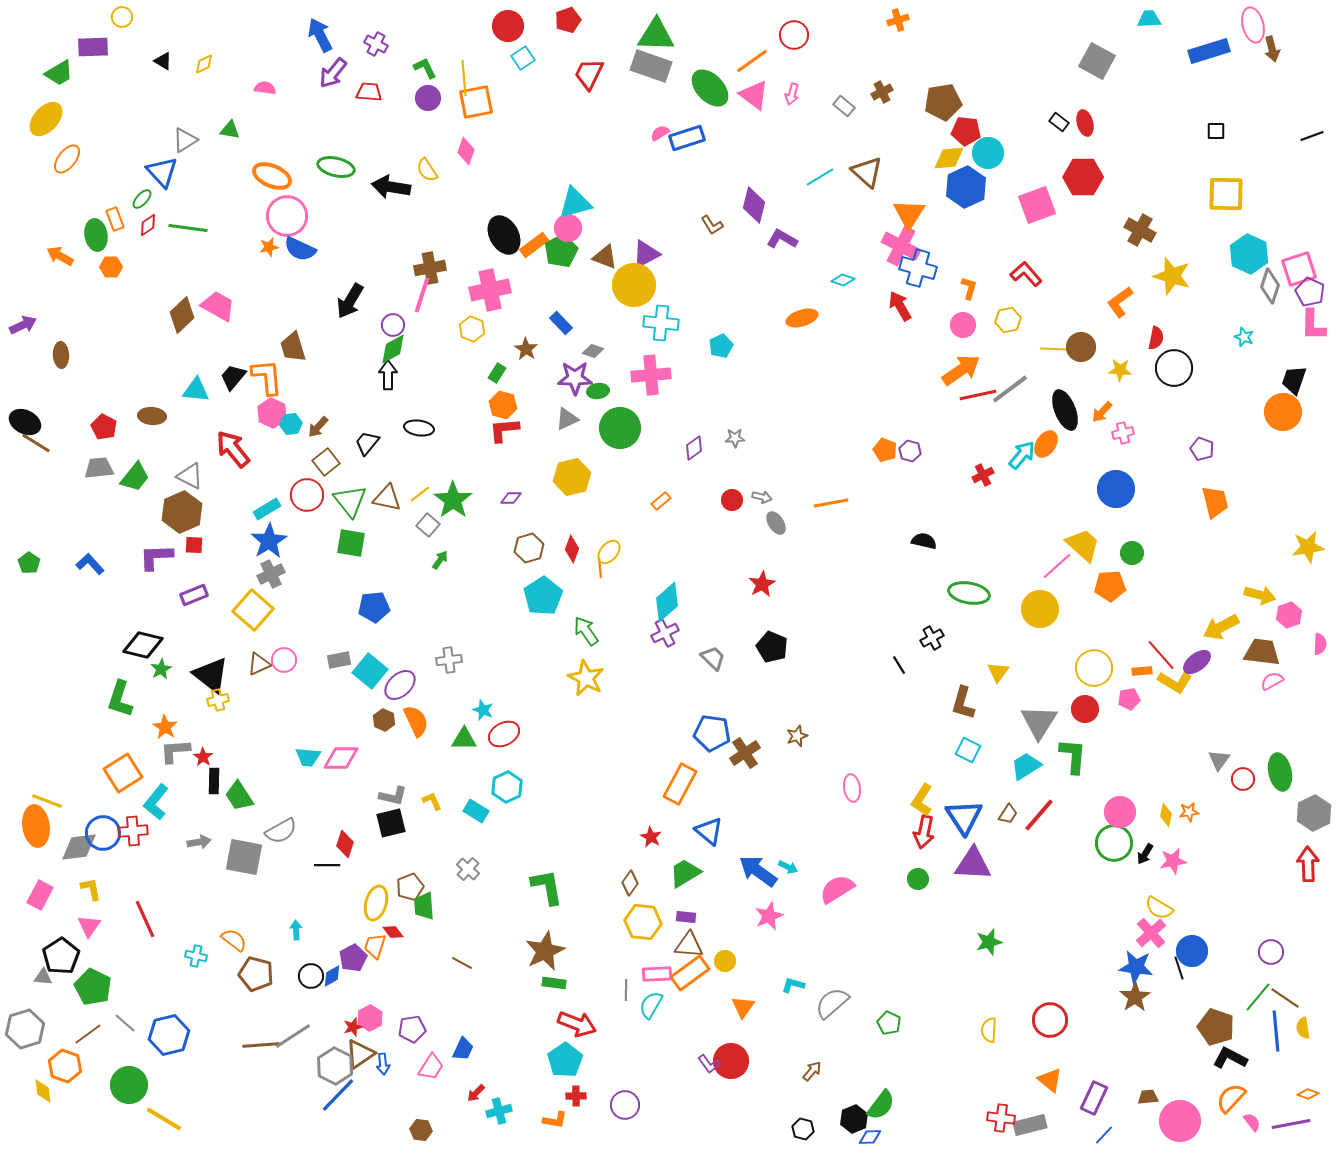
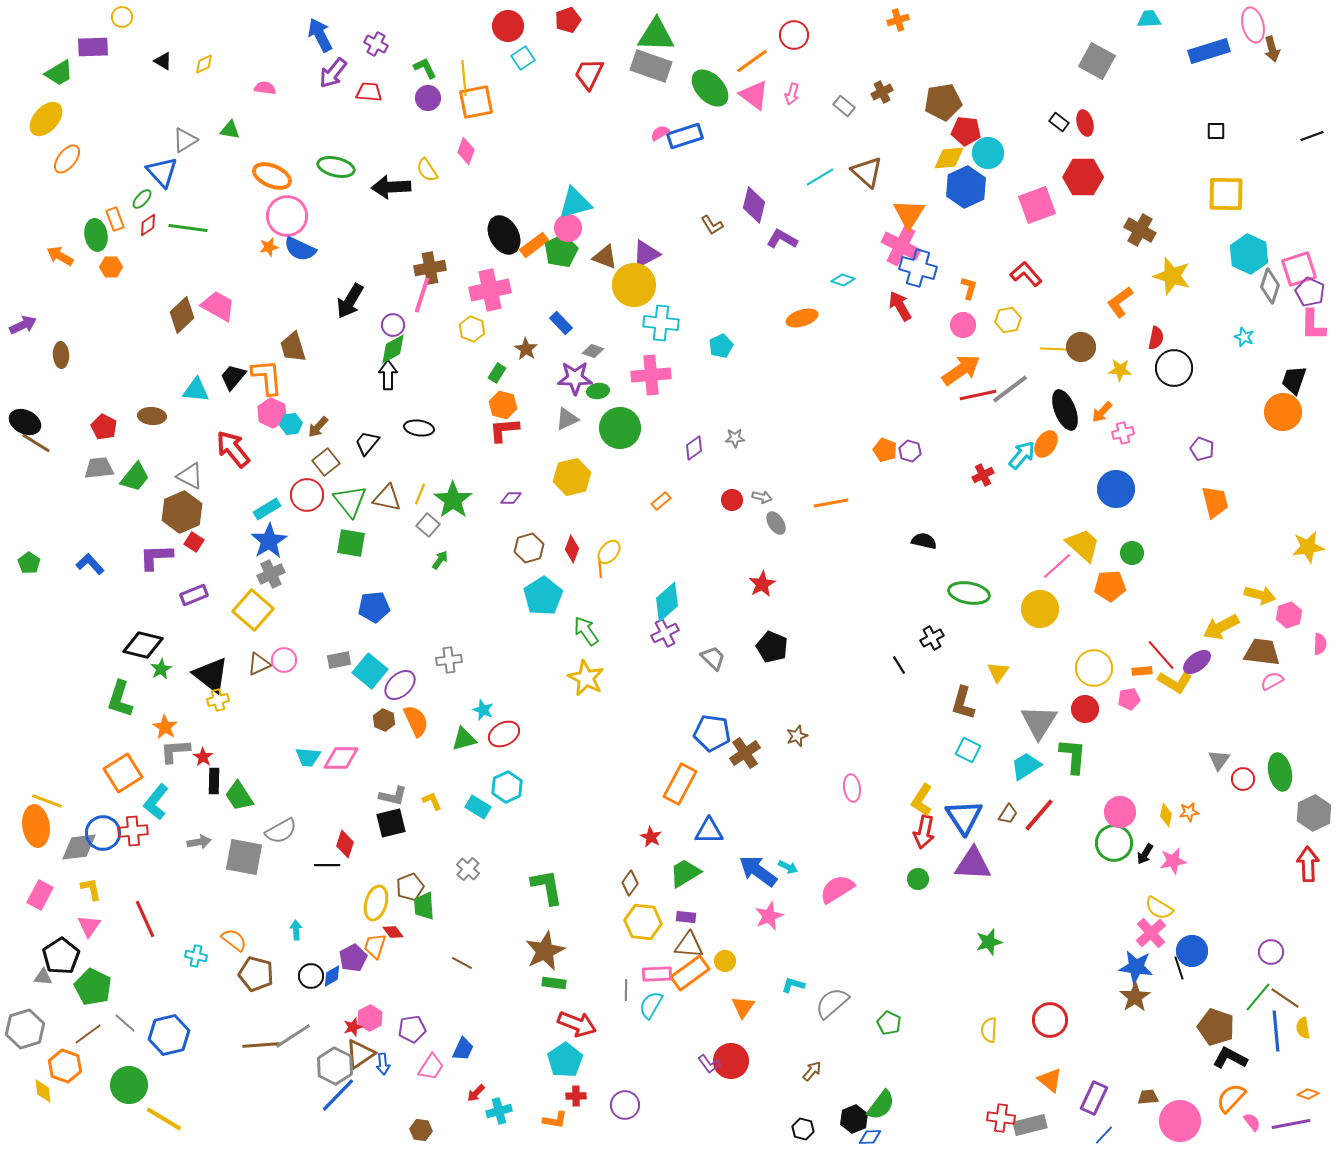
blue rectangle at (687, 138): moved 2 px left, 2 px up
black arrow at (391, 187): rotated 12 degrees counterclockwise
yellow line at (420, 494): rotated 30 degrees counterclockwise
red square at (194, 545): moved 3 px up; rotated 30 degrees clockwise
green triangle at (464, 739): rotated 16 degrees counterclockwise
cyan rectangle at (476, 811): moved 2 px right, 4 px up
blue triangle at (709, 831): rotated 40 degrees counterclockwise
